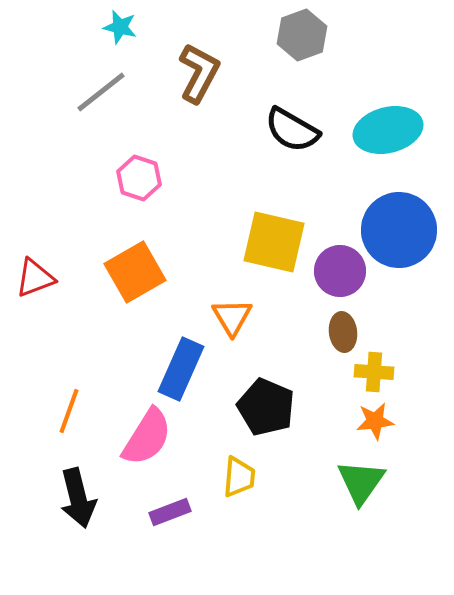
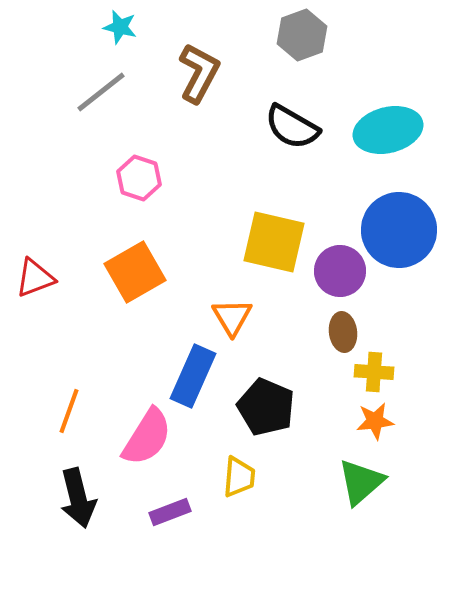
black semicircle: moved 3 px up
blue rectangle: moved 12 px right, 7 px down
green triangle: rotated 14 degrees clockwise
